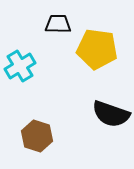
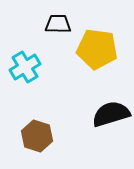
cyan cross: moved 5 px right, 1 px down
black semicircle: rotated 144 degrees clockwise
